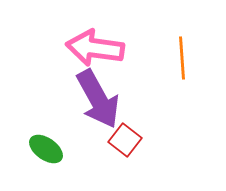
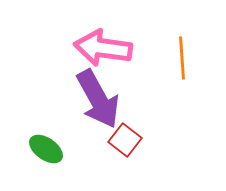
pink arrow: moved 8 px right
